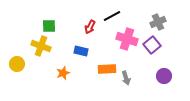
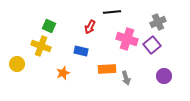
black line: moved 4 px up; rotated 24 degrees clockwise
green square: rotated 24 degrees clockwise
